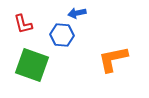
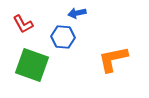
red L-shape: rotated 15 degrees counterclockwise
blue hexagon: moved 1 px right, 2 px down
